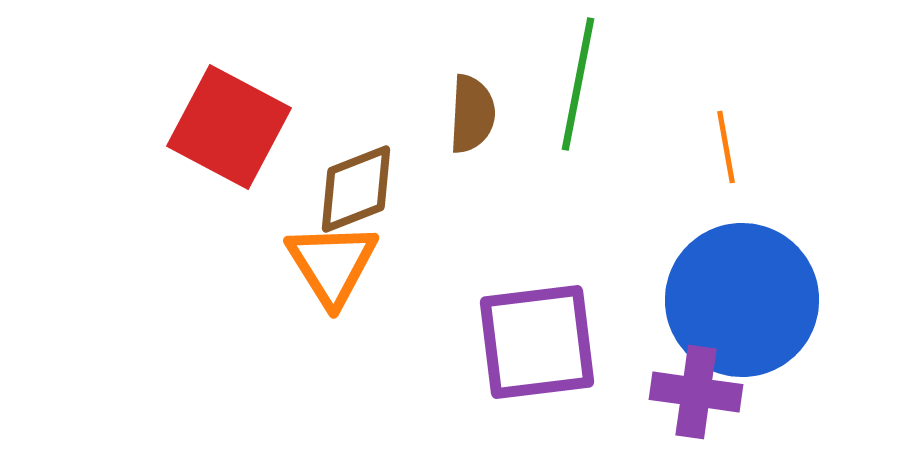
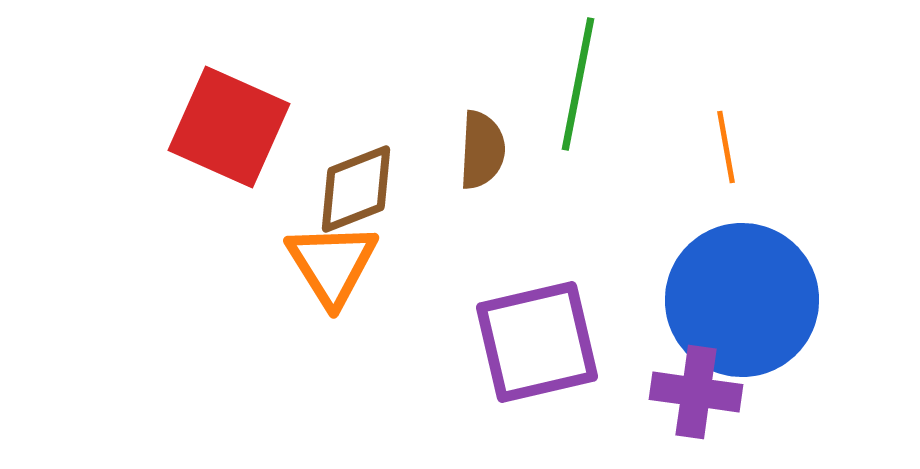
brown semicircle: moved 10 px right, 36 px down
red square: rotated 4 degrees counterclockwise
purple square: rotated 6 degrees counterclockwise
